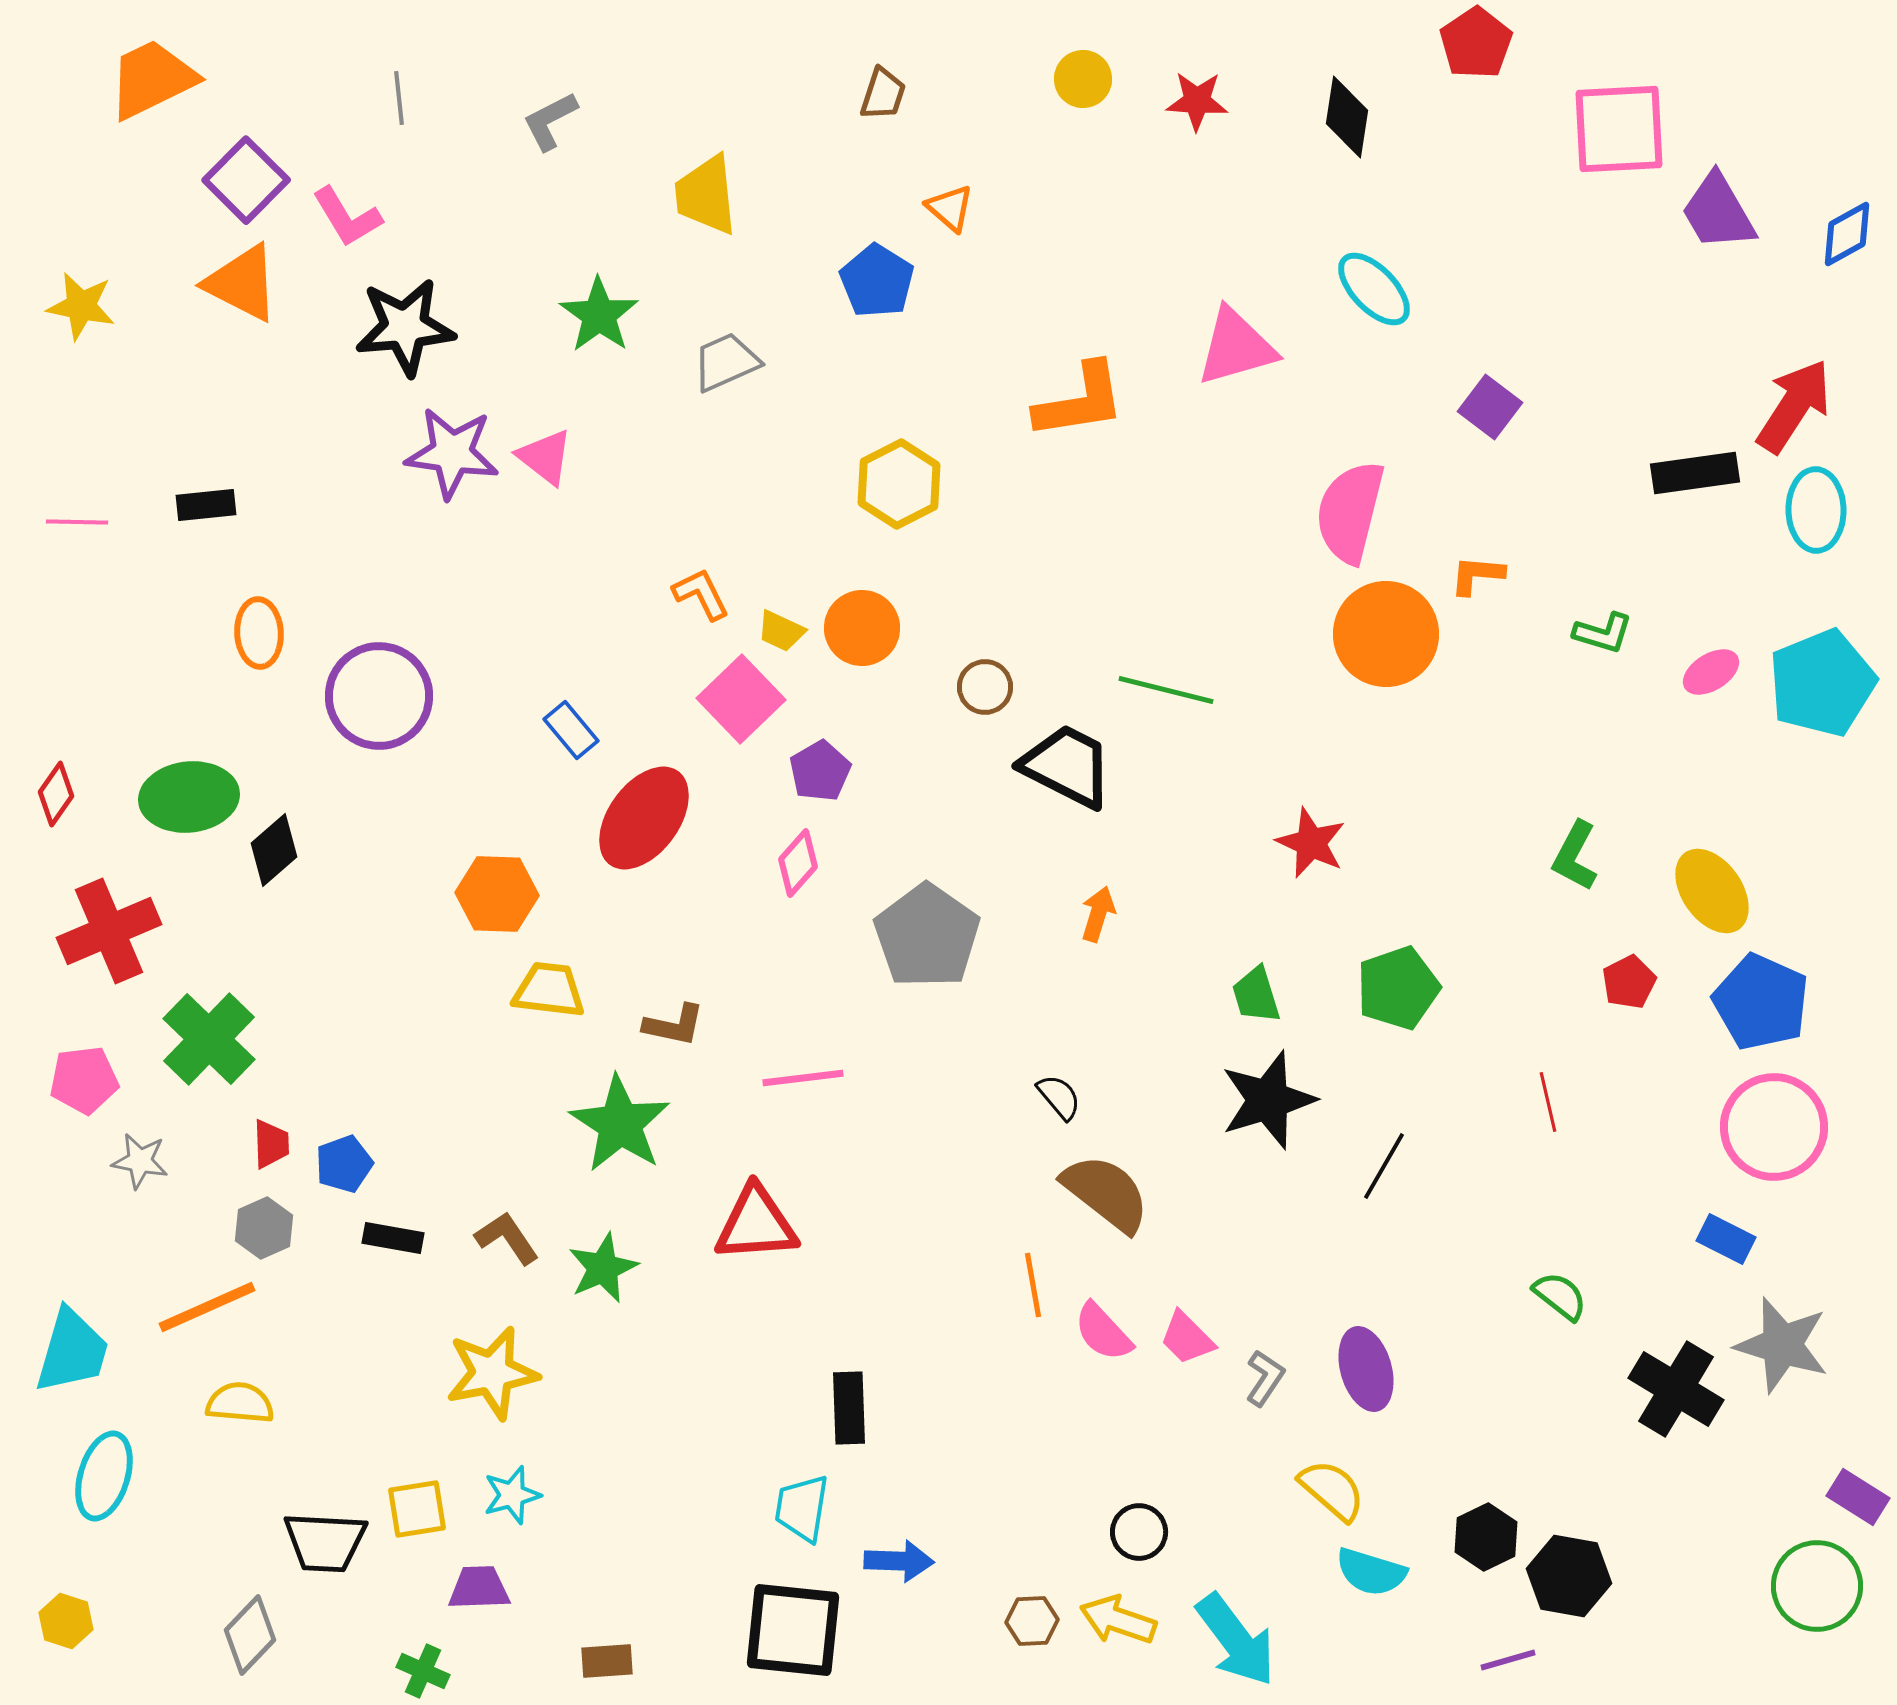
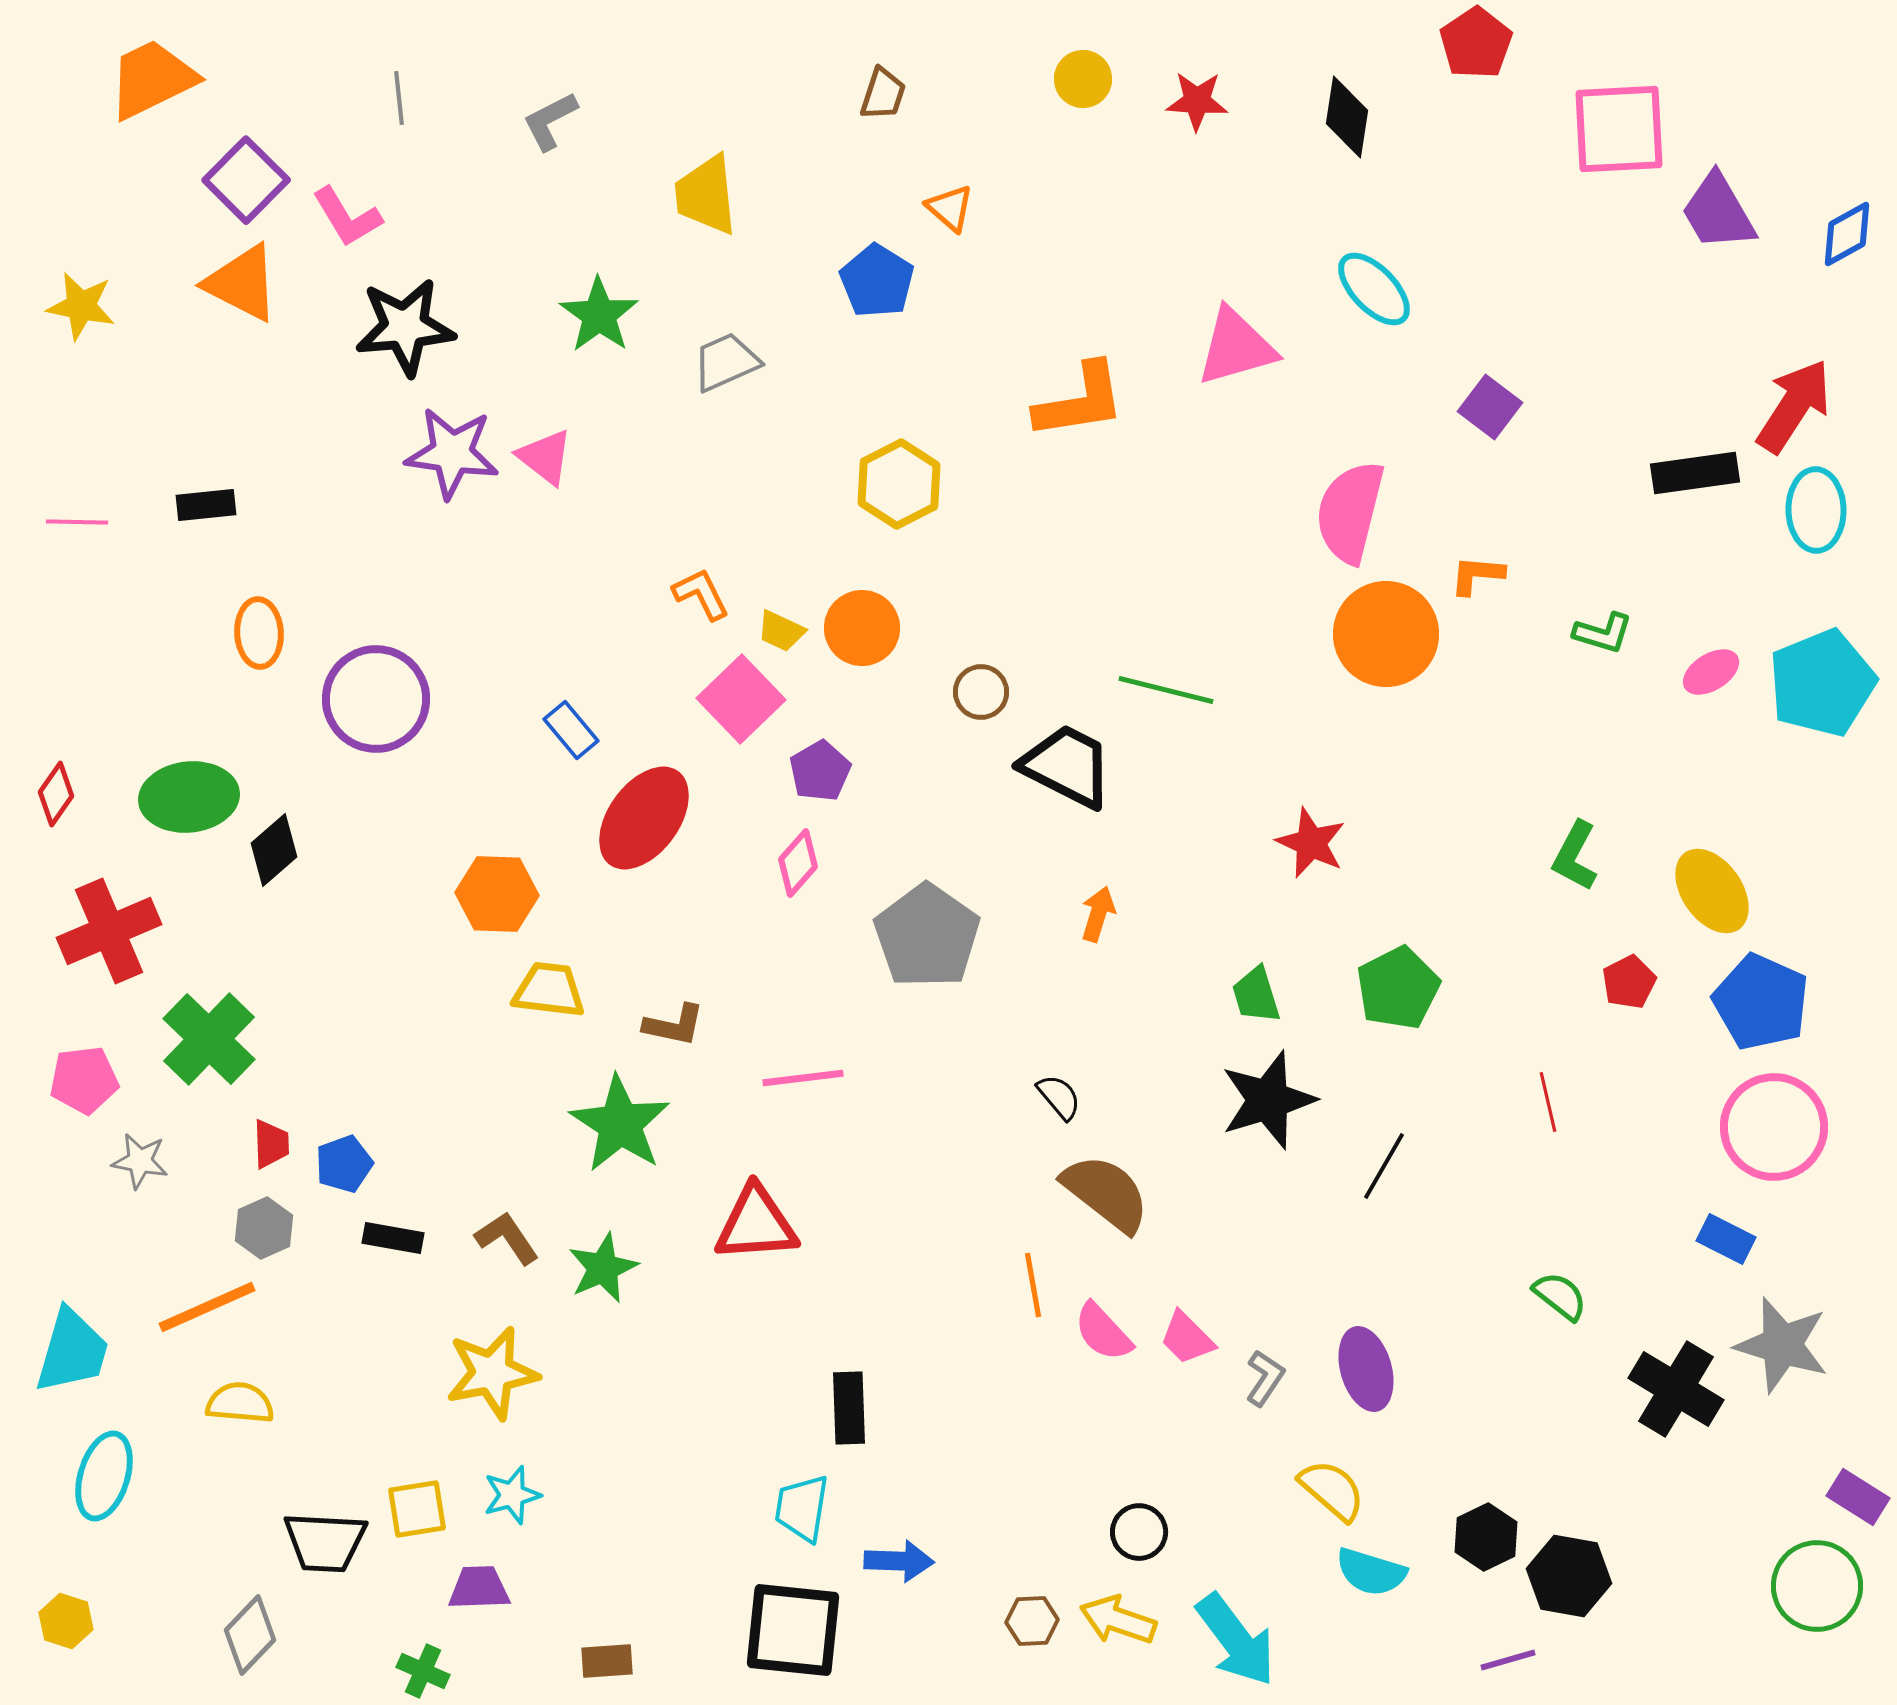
brown circle at (985, 687): moved 4 px left, 5 px down
purple circle at (379, 696): moved 3 px left, 3 px down
green pentagon at (1398, 988): rotated 8 degrees counterclockwise
